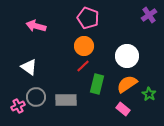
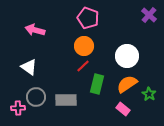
purple cross: rotated 14 degrees counterclockwise
pink arrow: moved 1 px left, 4 px down
pink cross: moved 2 px down; rotated 24 degrees clockwise
